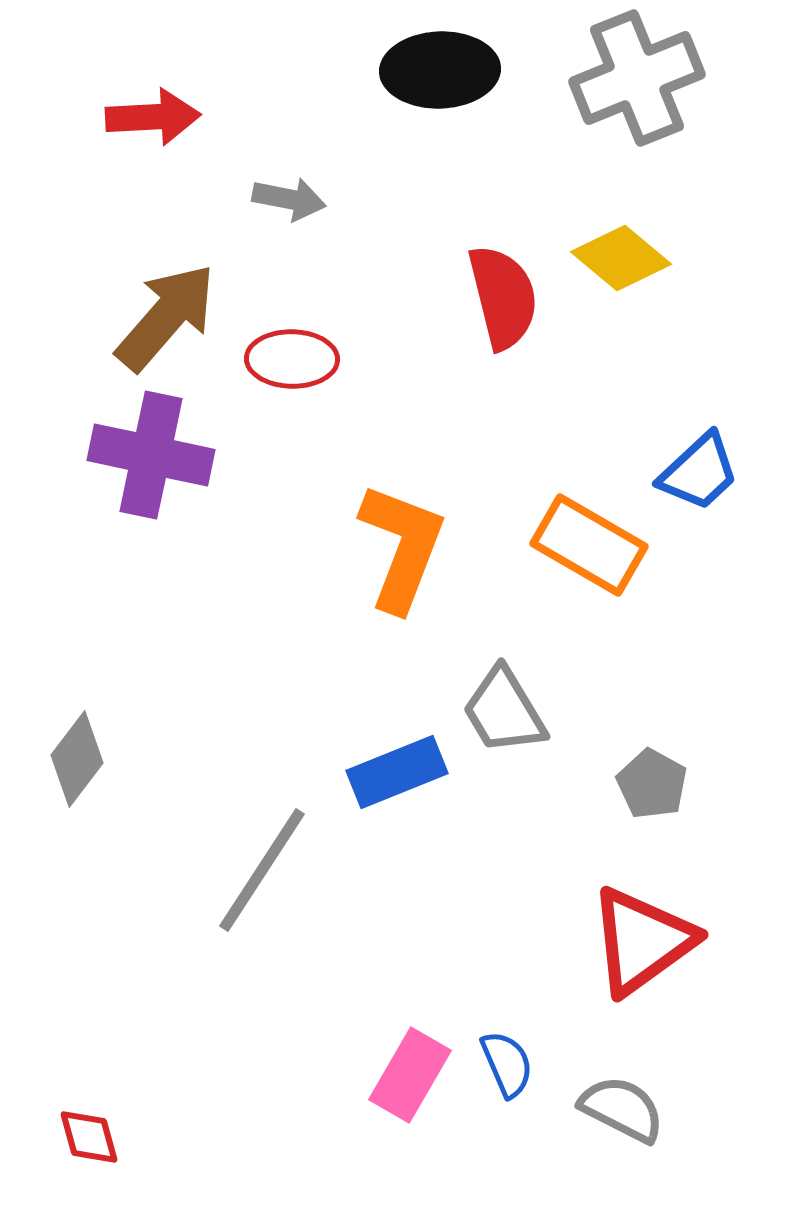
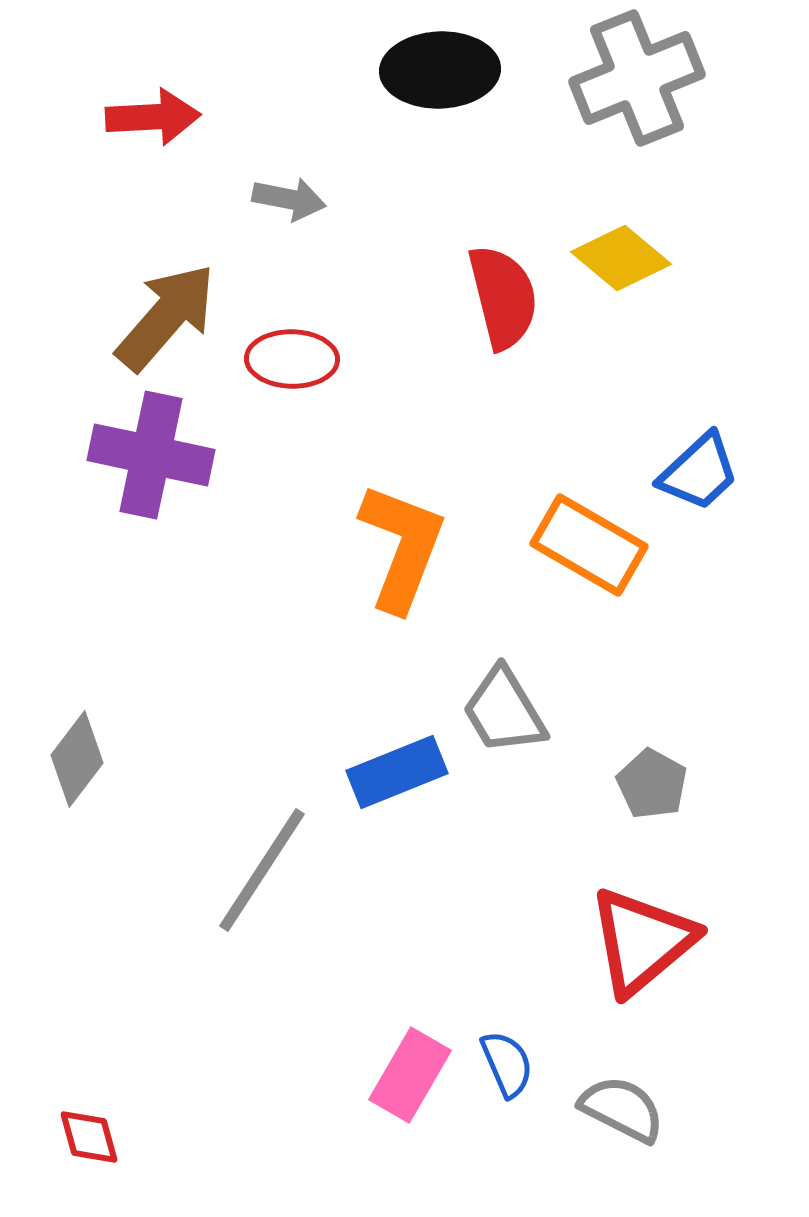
red triangle: rotated 4 degrees counterclockwise
